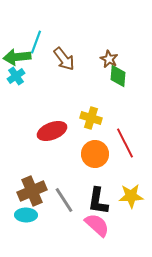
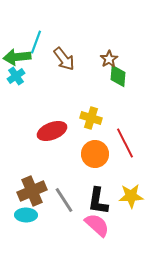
brown star: rotated 12 degrees clockwise
